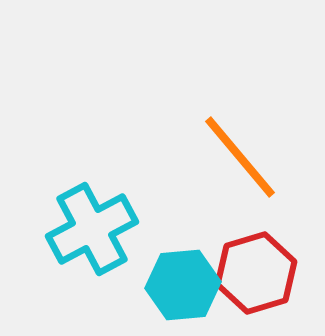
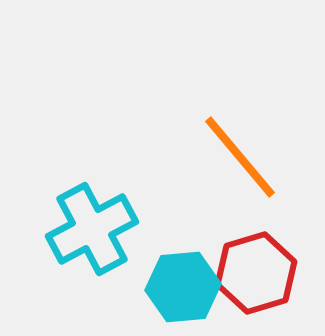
cyan hexagon: moved 2 px down
